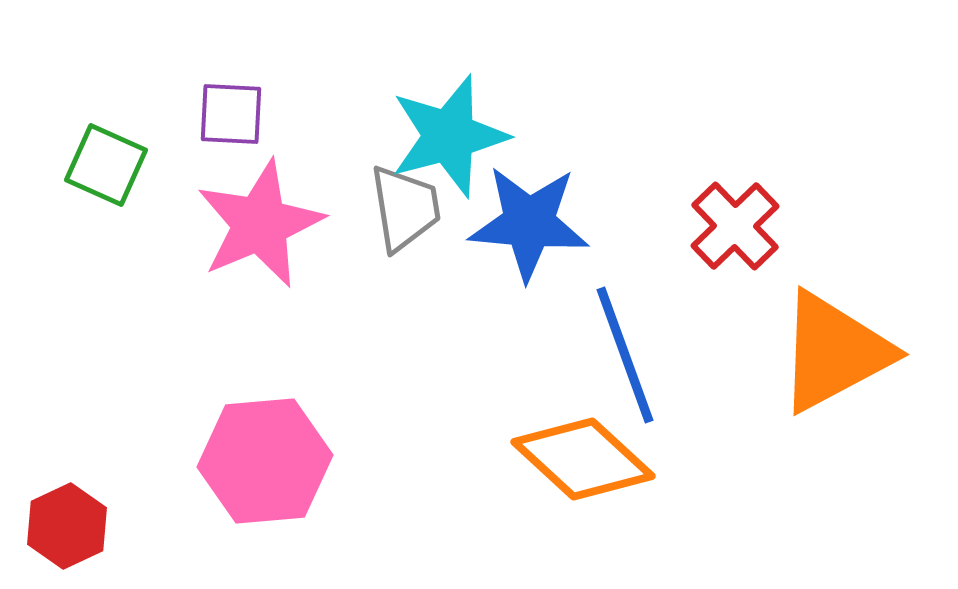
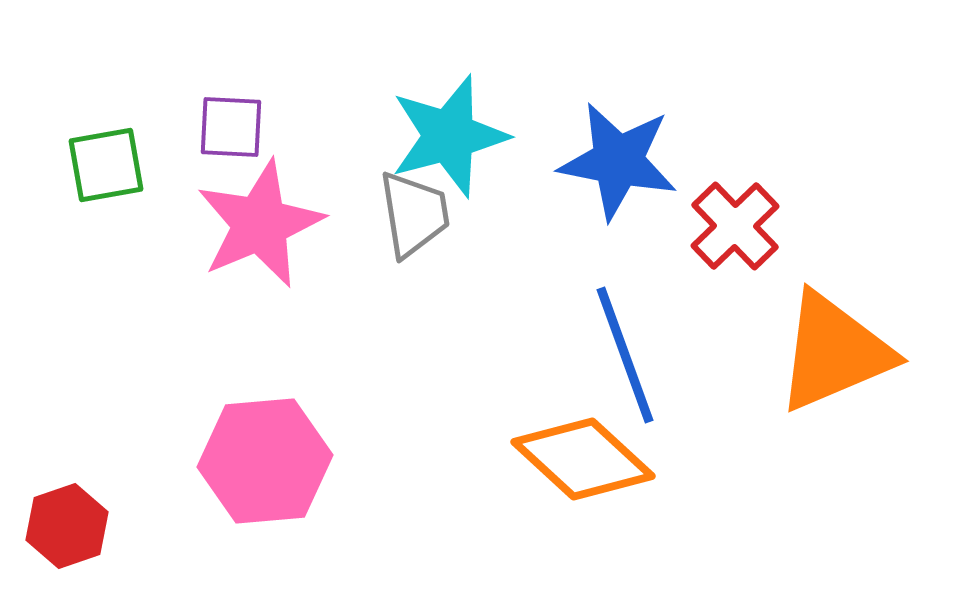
purple square: moved 13 px down
green square: rotated 34 degrees counterclockwise
gray trapezoid: moved 9 px right, 6 px down
blue star: moved 89 px right, 62 px up; rotated 6 degrees clockwise
orange triangle: rotated 5 degrees clockwise
red hexagon: rotated 6 degrees clockwise
